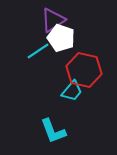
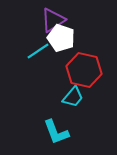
cyan trapezoid: moved 1 px right, 6 px down
cyan L-shape: moved 3 px right, 1 px down
